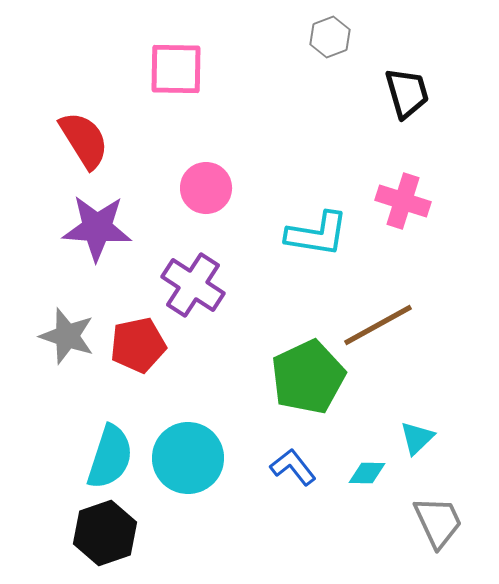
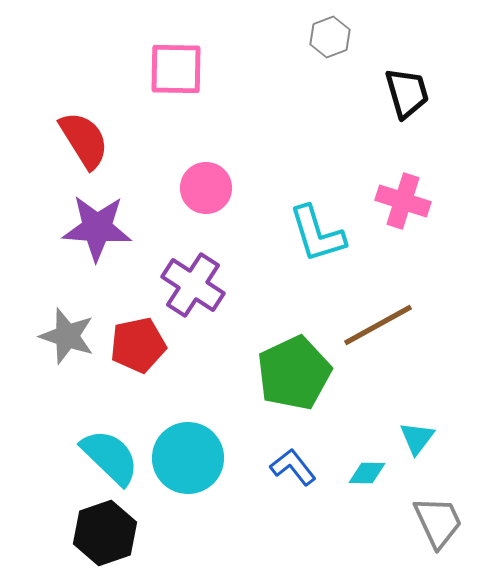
cyan L-shape: rotated 64 degrees clockwise
green pentagon: moved 14 px left, 4 px up
cyan triangle: rotated 9 degrees counterclockwise
cyan semicircle: rotated 64 degrees counterclockwise
